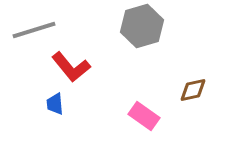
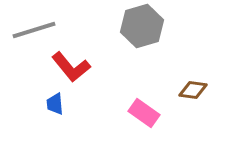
brown diamond: rotated 20 degrees clockwise
pink rectangle: moved 3 px up
